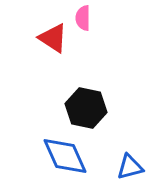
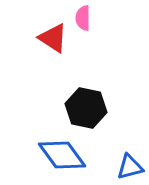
blue diamond: moved 3 px left, 1 px up; rotated 12 degrees counterclockwise
